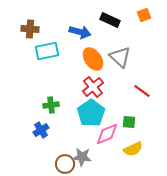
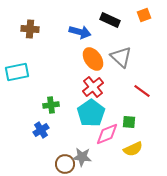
cyan rectangle: moved 30 px left, 21 px down
gray triangle: moved 1 px right
